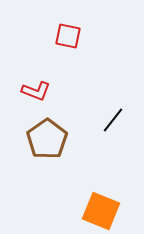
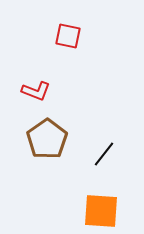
black line: moved 9 px left, 34 px down
orange square: rotated 18 degrees counterclockwise
